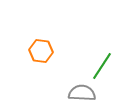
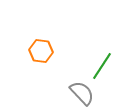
gray semicircle: rotated 44 degrees clockwise
